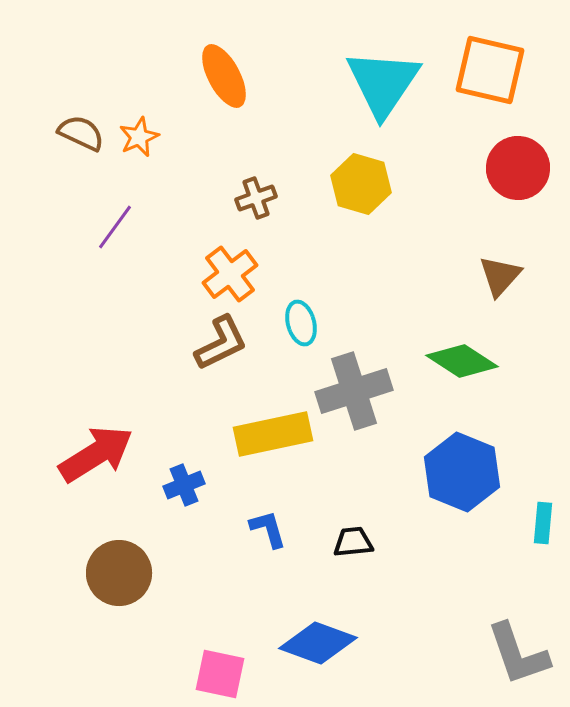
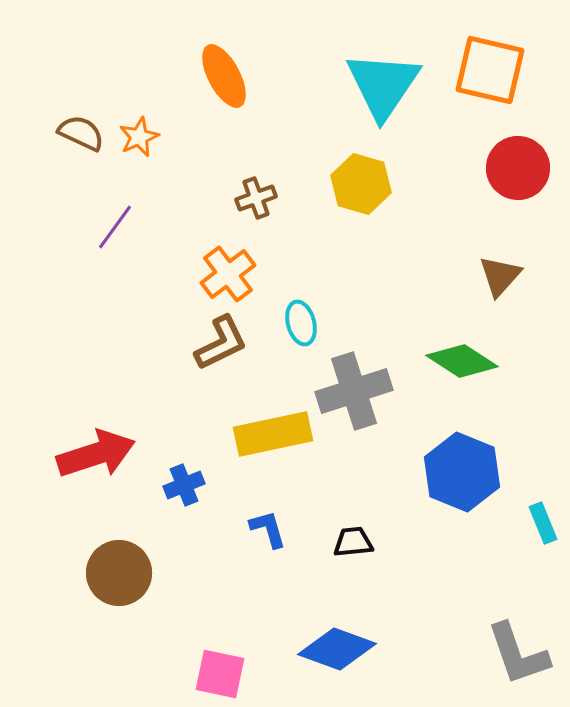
cyan triangle: moved 2 px down
orange cross: moved 2 px left
red arrow: rotated 14 degrees clockwise
cyan rectangle: rotated 27 degrees counterclockwise
blue diamond: moved 19 px right, 6 px down
